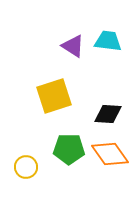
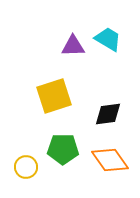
cyan trapezoid: moved 2 px up; rotated 24 degrees clockwise
purple triangle: rotated 35 degrees counterclockwise
black diamond: rotated 12 degrees counterclockwise
green pentagon: moved 6 px left
orange diamond: moved 6 px down
